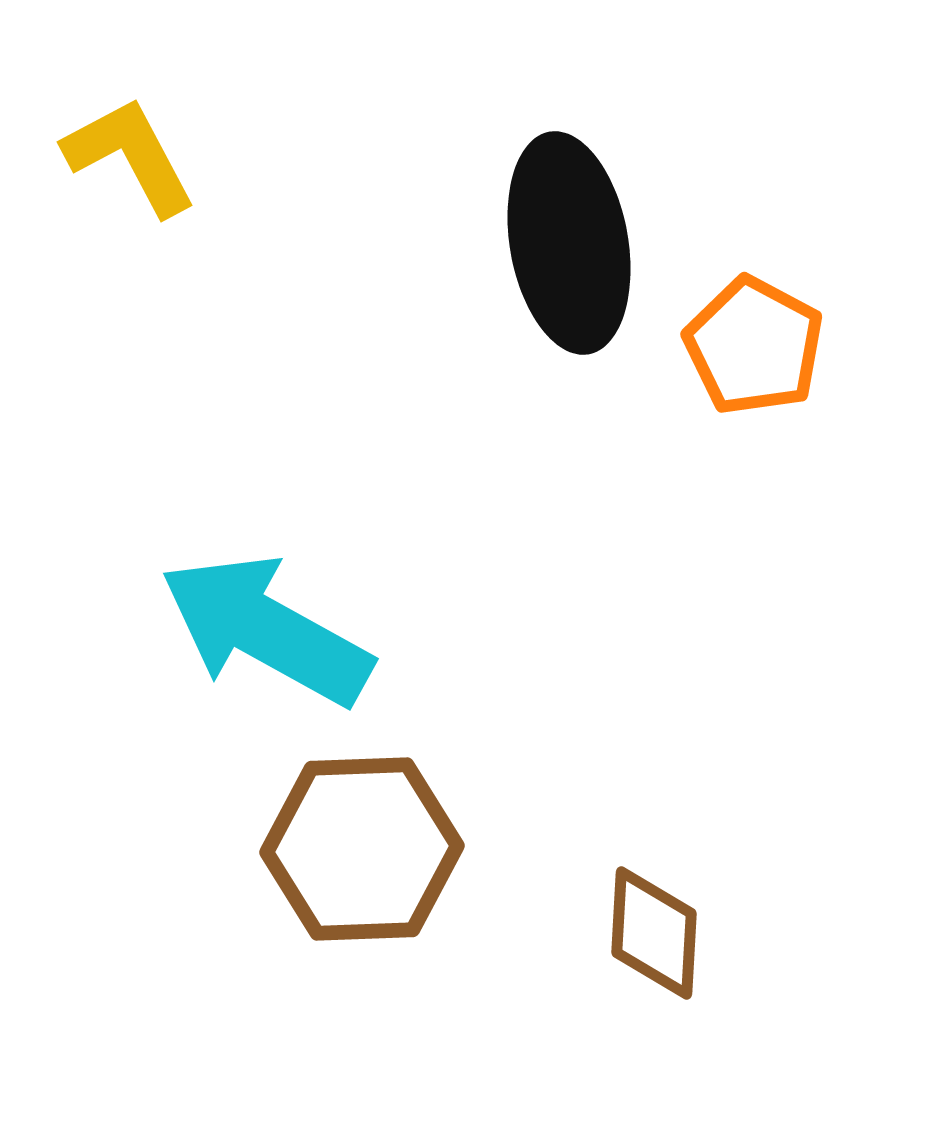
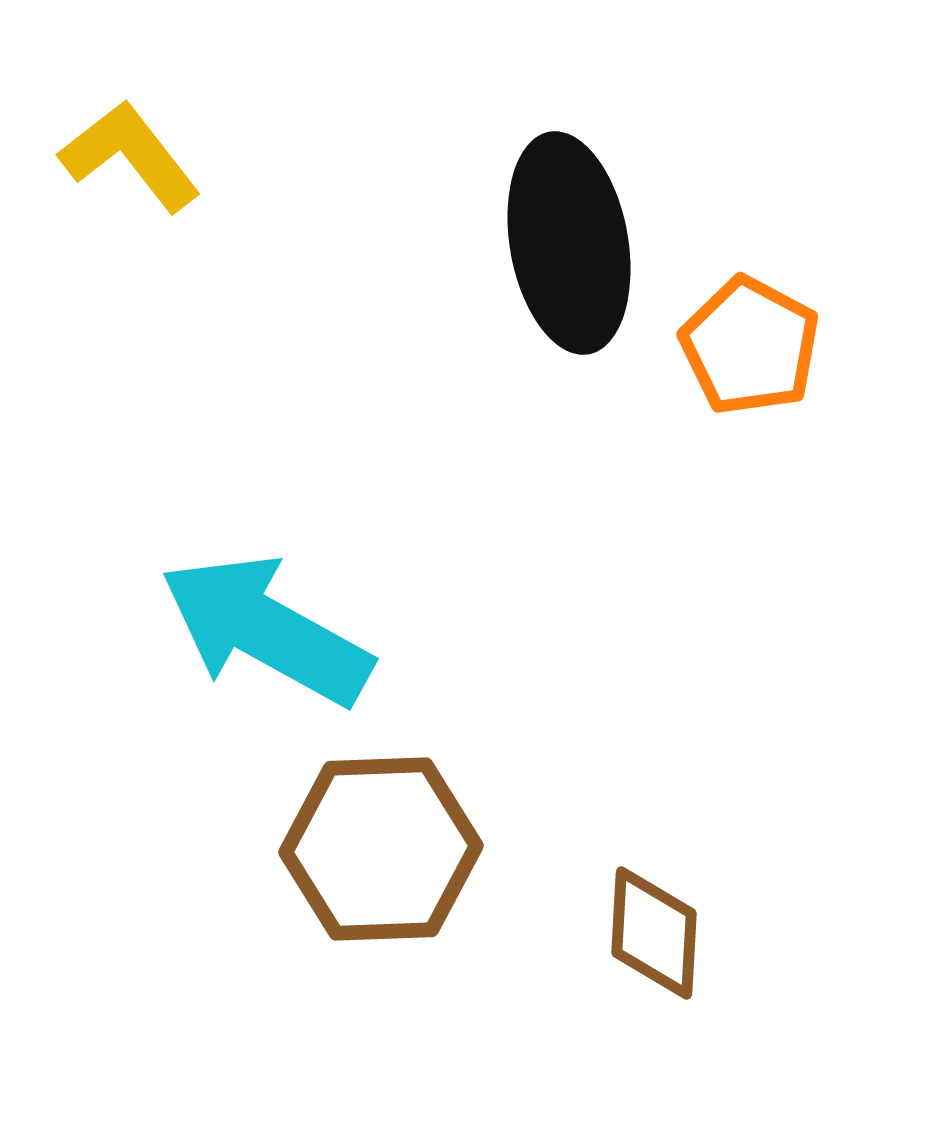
yellow L-shape: rotated 10 degrees counterclockwise
orange pentagon: moved 4 px left
brown hexagon: moved 19 px right
